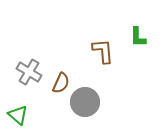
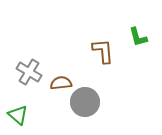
green L-shape: rotated 15 degrees counterclockwise
brown semicircle: rotated 120 degrees counterclockwise
